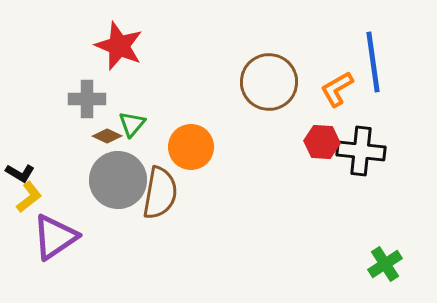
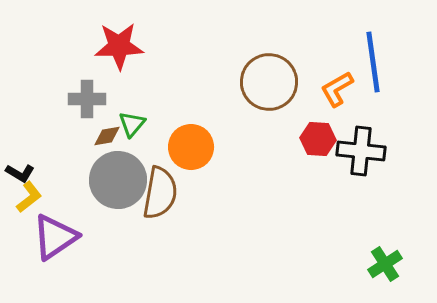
red star: rotated 24 degrees counterclockwise
brown diamond: rotated 36 degrees counterclockwise
red hexagon: moved 4 px left, 3 px up
